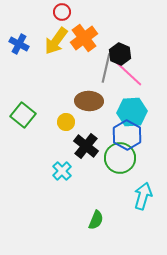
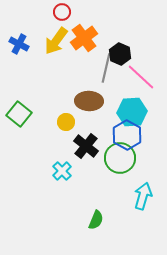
pink line: moved 12 px right, 3 px down
green square: moved 4 px left, 1 px up
